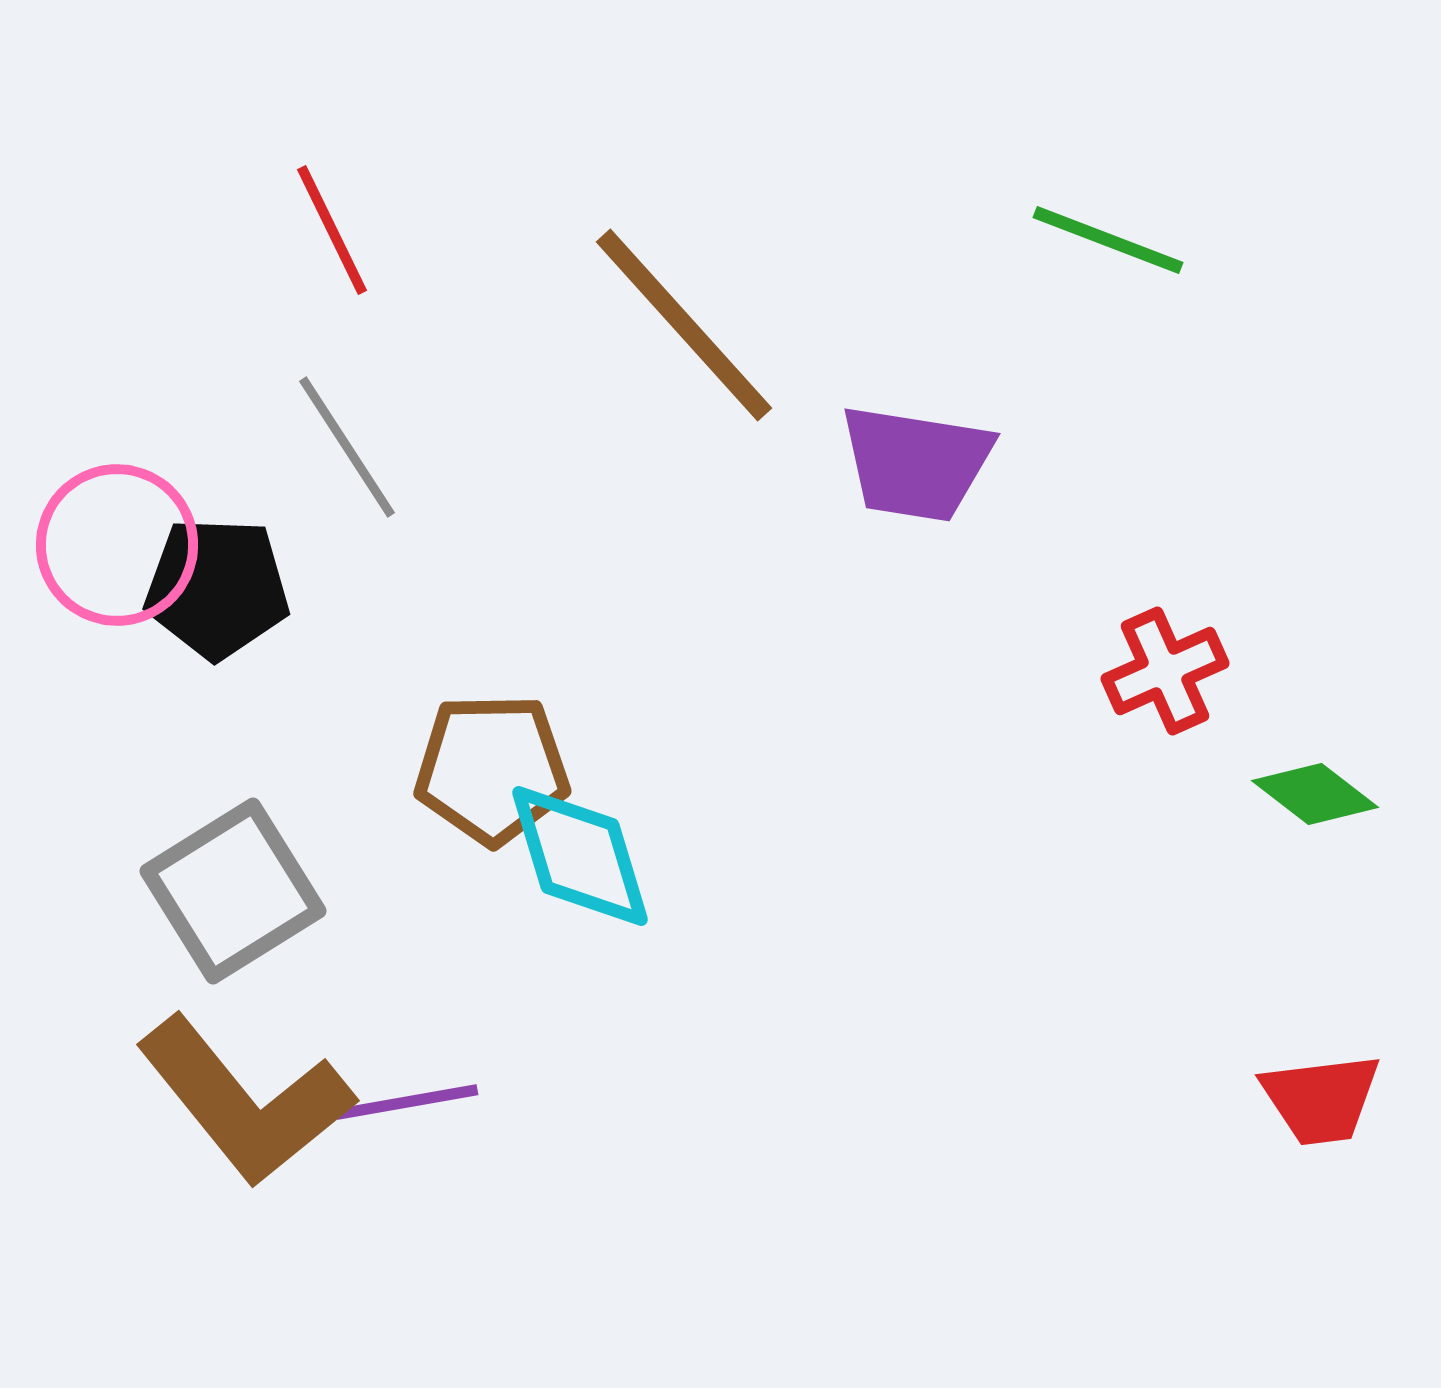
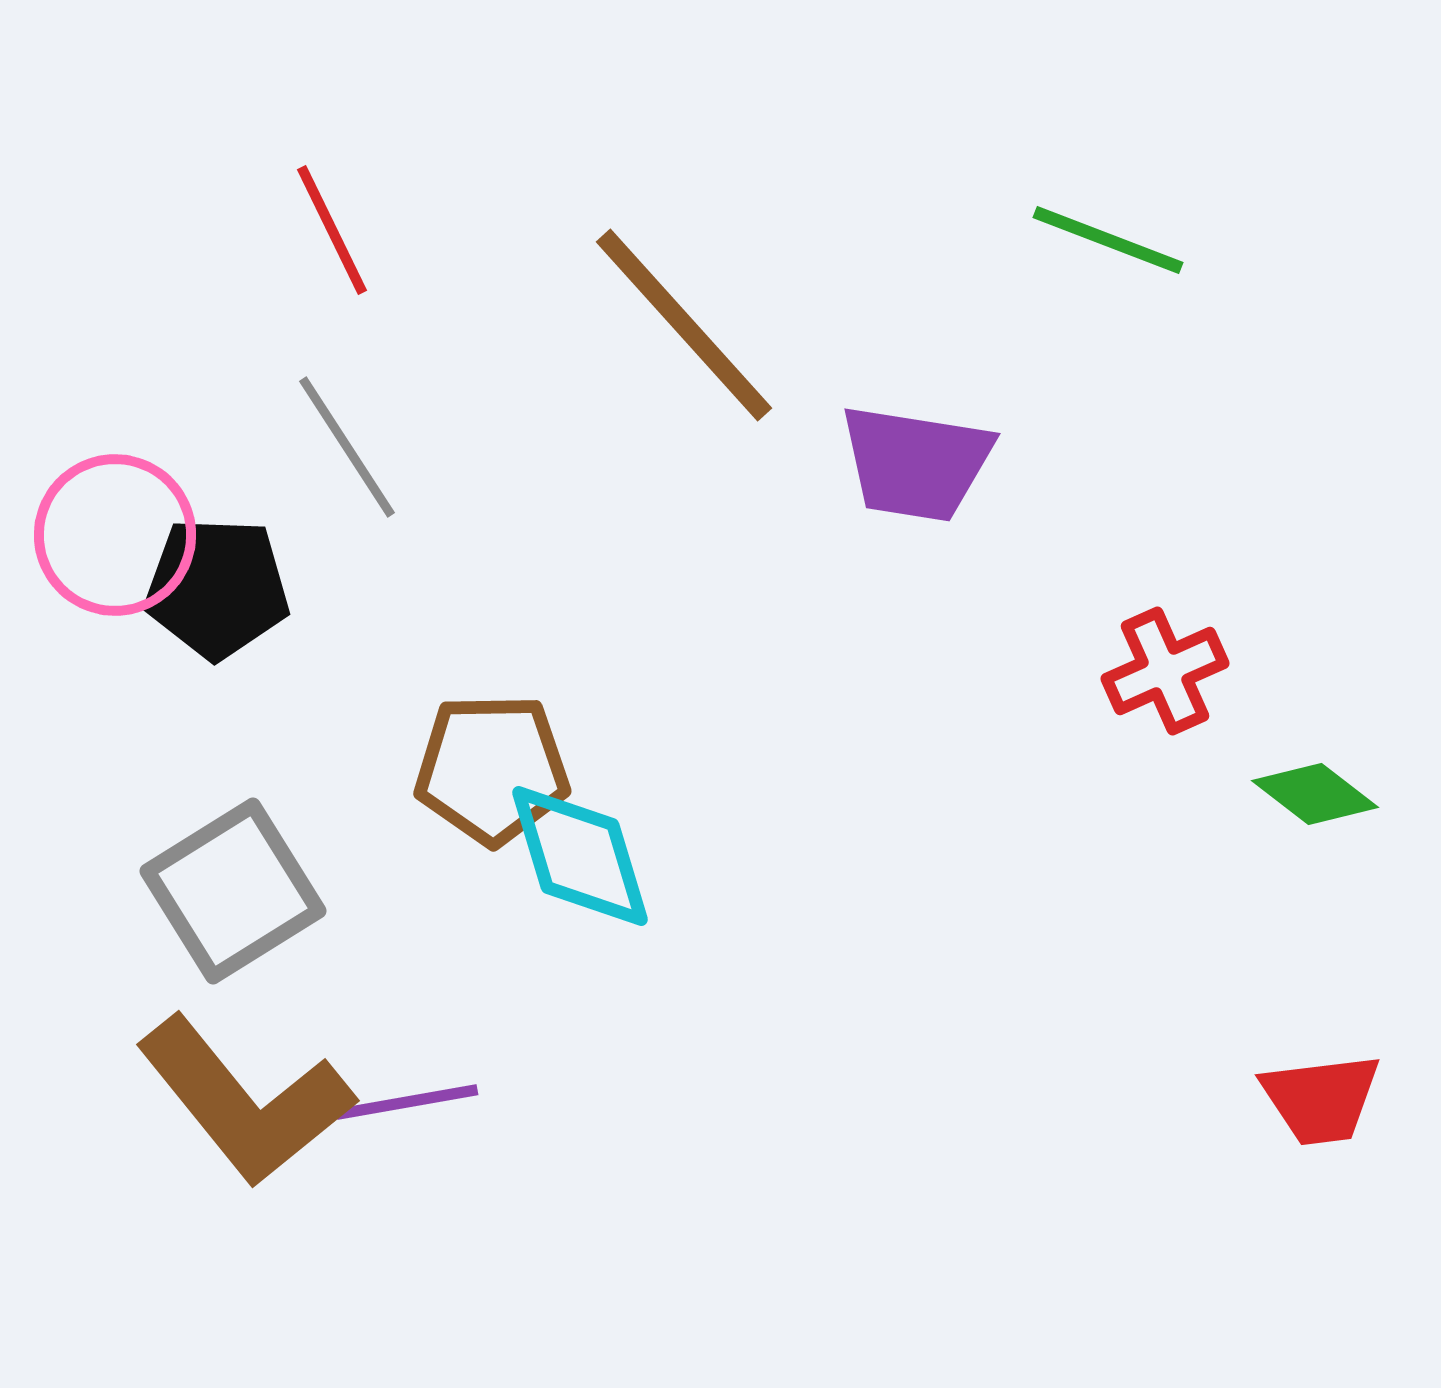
pink circle: moved 2 px left, 10 px up
